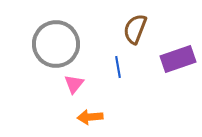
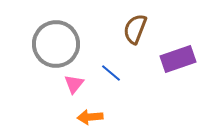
blue line: moved 7 px left, 6 px down; rotated 40 degrees counterclockwise
